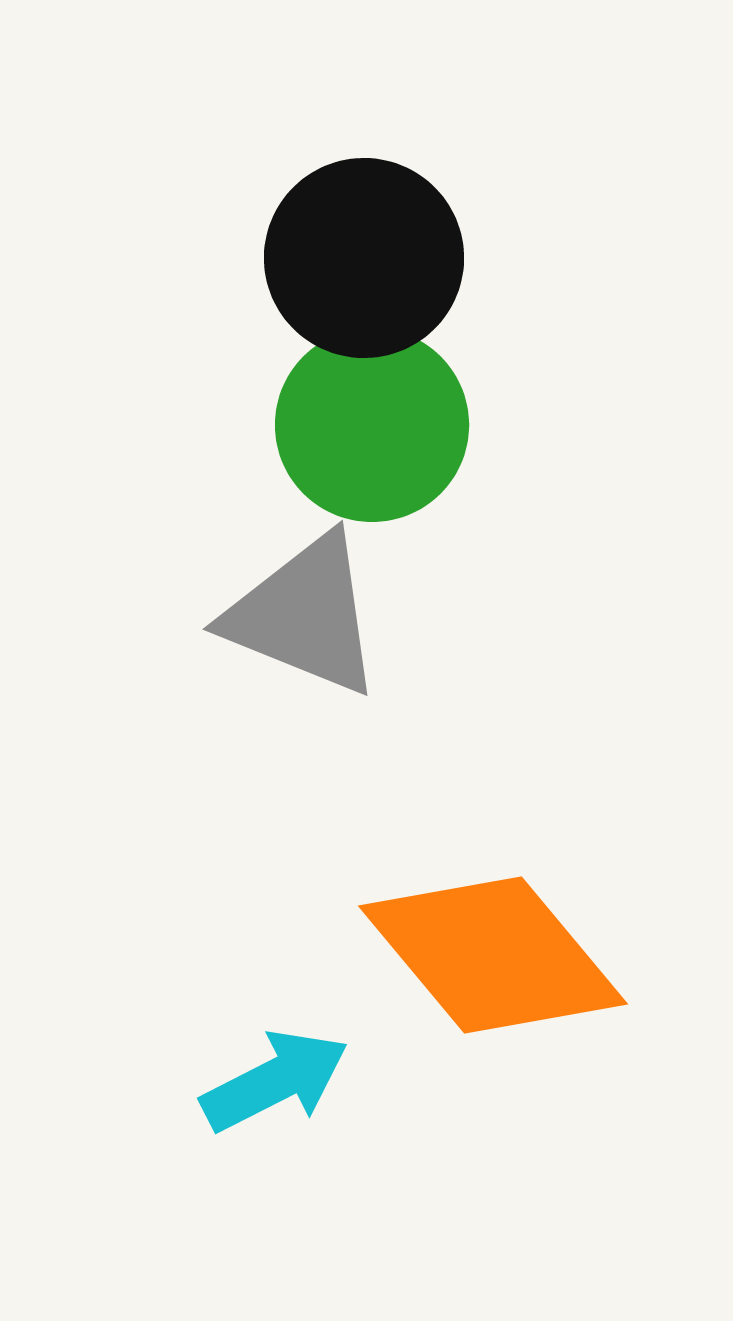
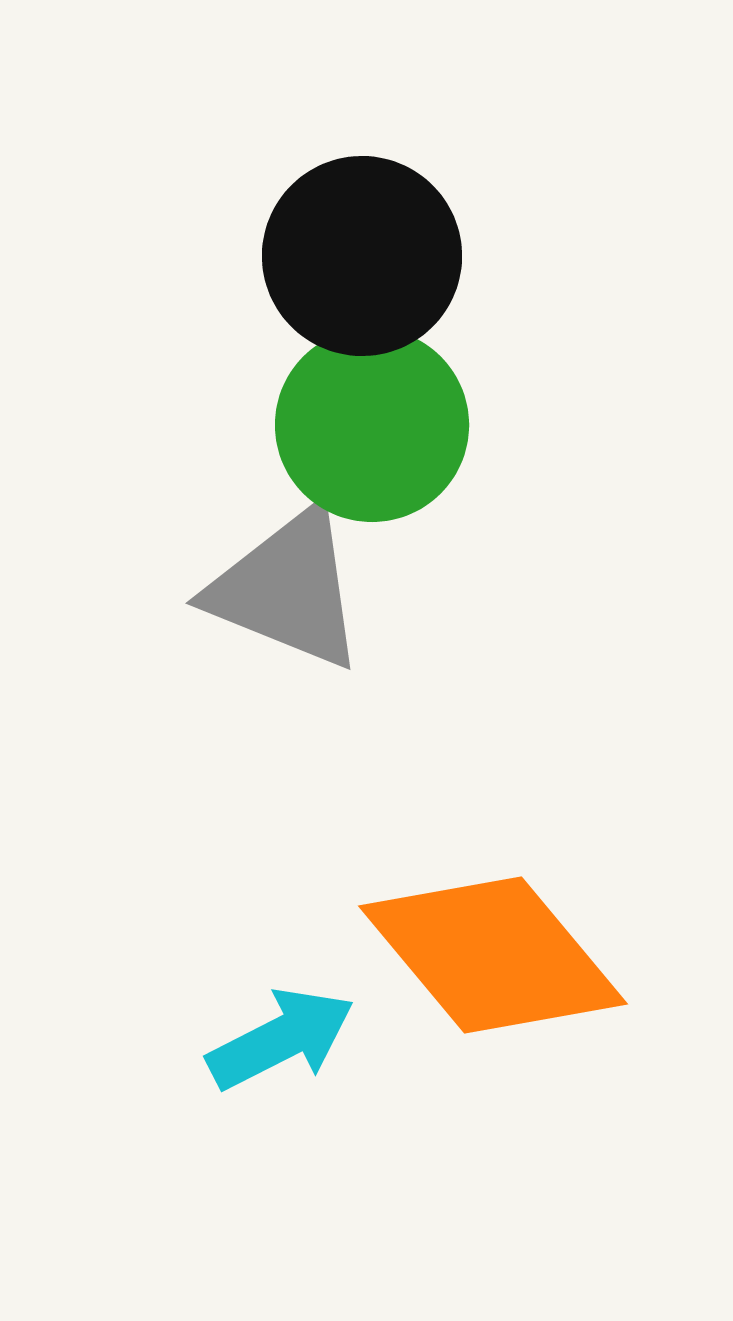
black circle: moved 2 px left, 2 px up
gray triangle: moved 17 px left, 26 px up
cyan arrow: moved 6 px right, 42 px up
